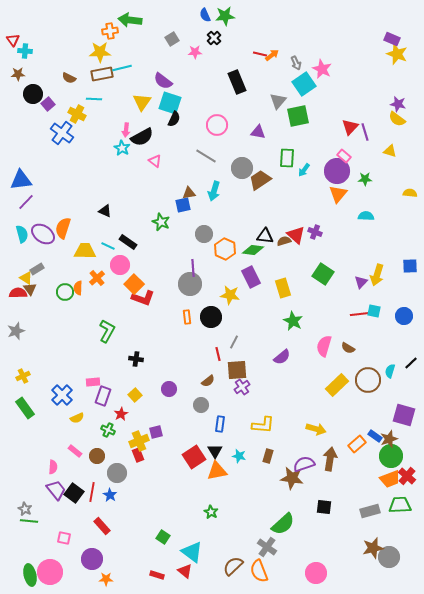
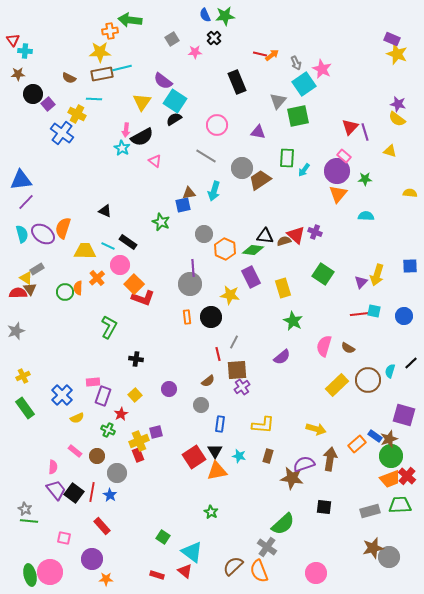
cyan square at (170, 103): moved 5 px right, 2 px up; rotated 15 degrees clockwise
black semicircle at (174, 119): rotated 147 degrees counterclockwise
green L-shape at (107, 331): moved 2 px right, 4 px up
